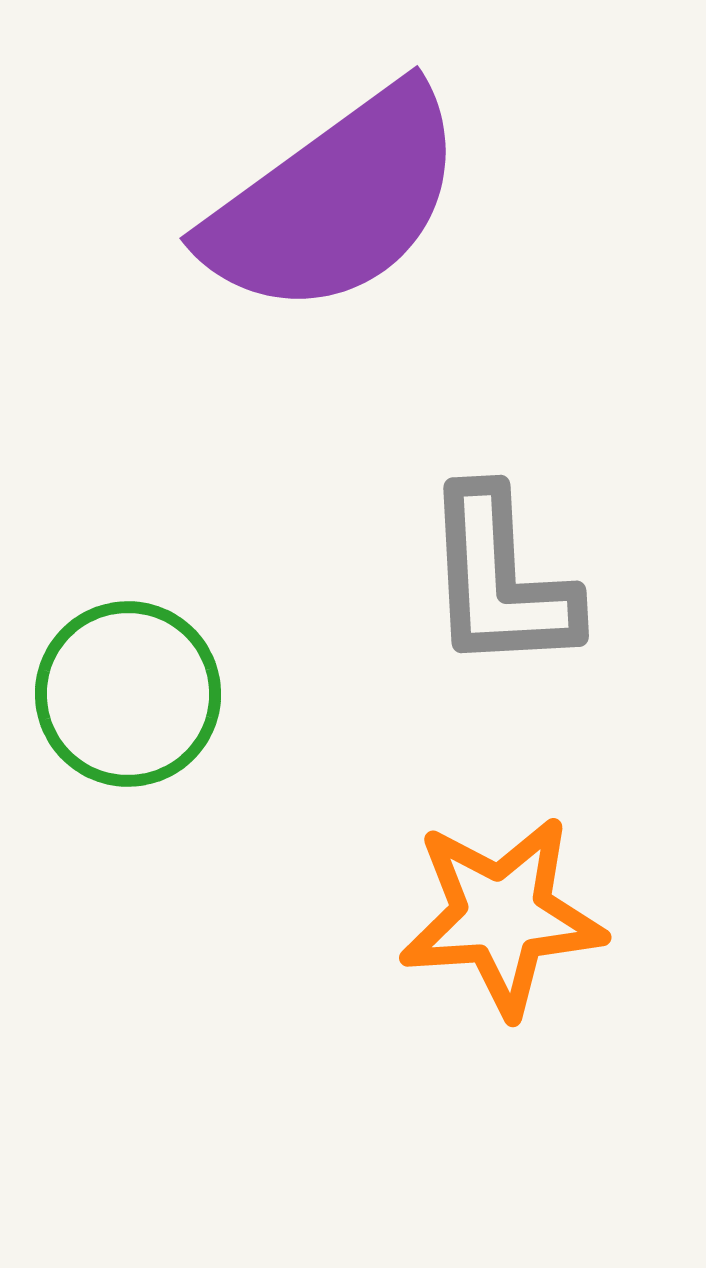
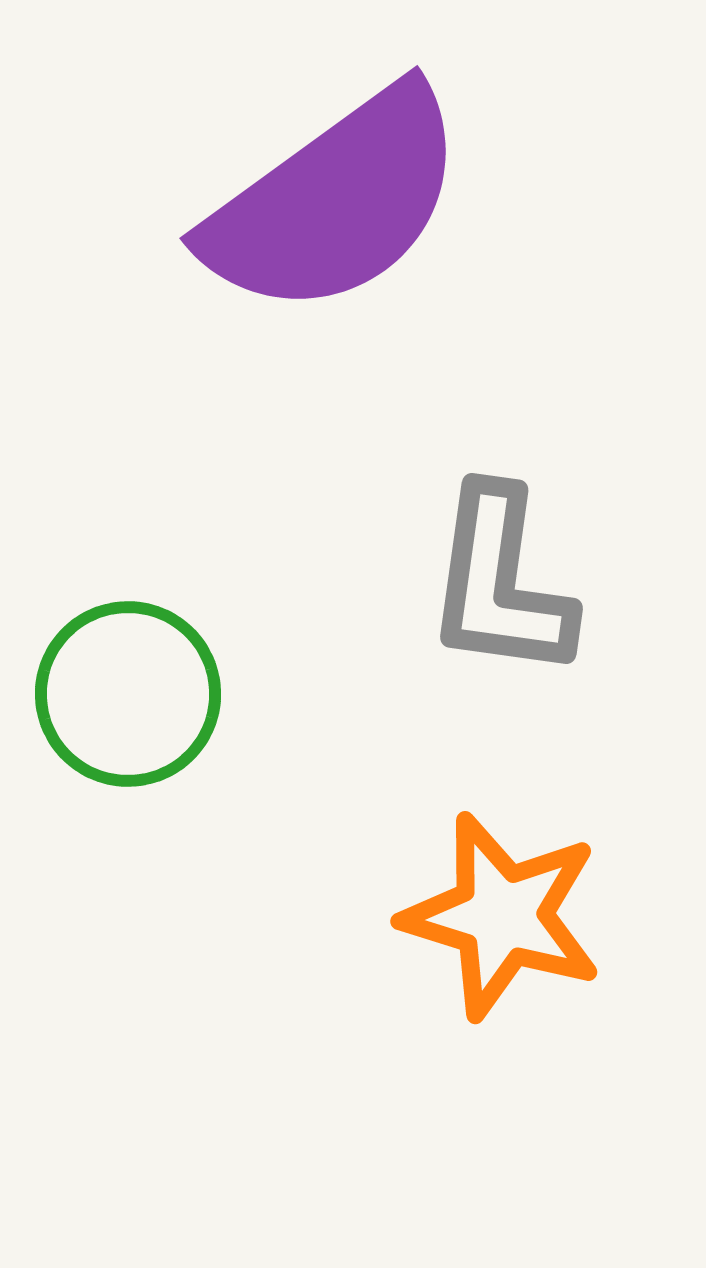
gray L-shape: moved 3 px down; rotated 11 degrees clockwise
orange star: rotated 21 degrees clockwise
